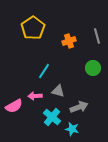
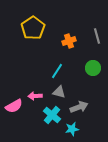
cyan line: moved 13 px right
gray triangle: moved 1 px right, 1 px down
cyan cross: moved 2 px up
cyan star: rotated 24 degrees counterclockwise
